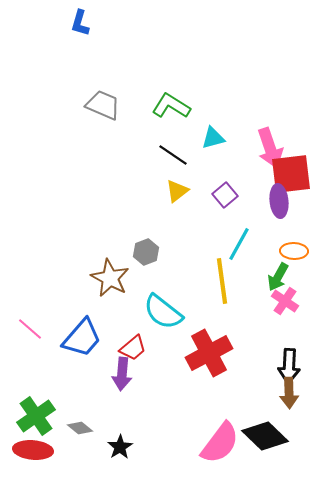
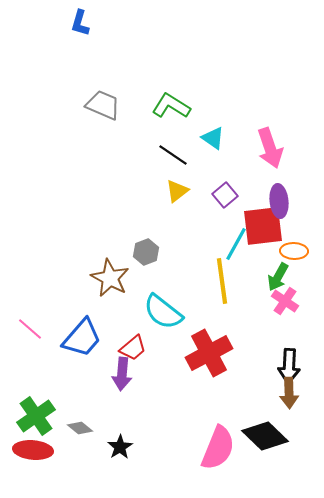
cyan triangle: rotated 50 degrees clockwise
red square: moved 28 px left, 52 px down
cyan line: moved 3 px left
pink semicircle: moved 2 px left, 5 px down; rotated 15 degrees counterclockwise
